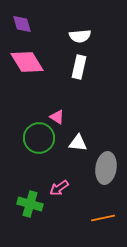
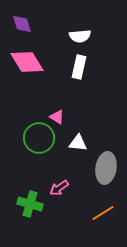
orange line: moved 5 px up; rotated 20 degrees counterclockwise
